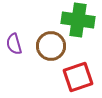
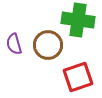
brown circle: moved 3 px left, 1 px up
